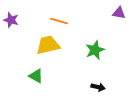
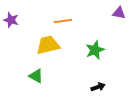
orange line: moved 4 px right; rotated 24 degrees counterclockwise
black arrow: rotated 32 degrees counterclockwise
